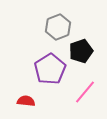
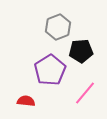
black pentagon: rotated 15 degrees clockwise
purple pentagon: moved 1 px down
pink line: moved 1 px down
